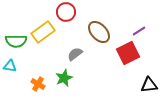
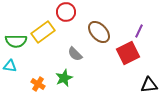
purple line: rotated 32 degrees counterclockwise
gray semicircle: rotated 98 degrees counterclockwise
